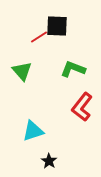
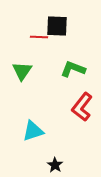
red line: rotated 36 degrees clockwise
green triangle: rotated 15 degrees clockwise
black star: moved 6 px right, 4 px down
